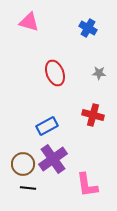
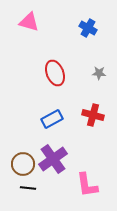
blue rectangle: moved 5 px right, 7 px up
